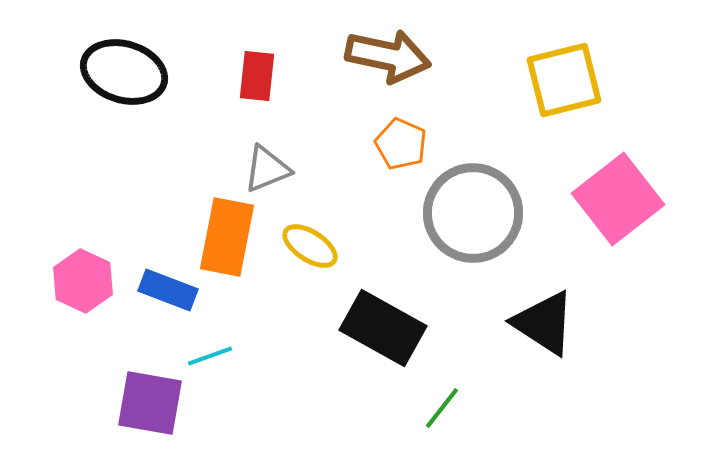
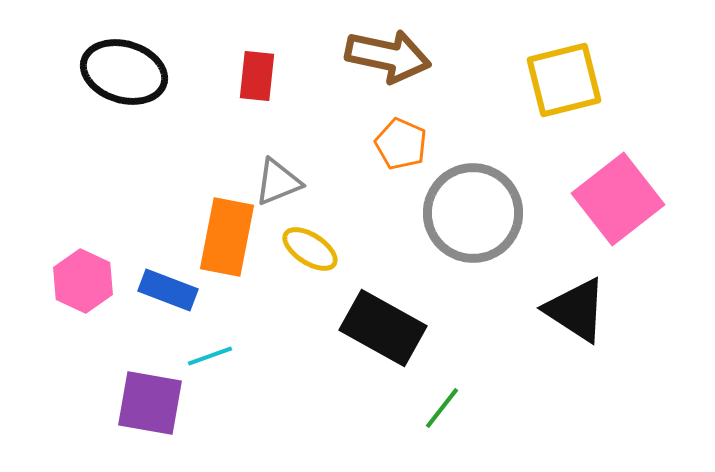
gray triangle: moved 11 px right, 13 px down
yellow ellipse: moved 3 px down
black triangle: moved 32 px right, 13 px up
